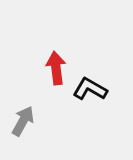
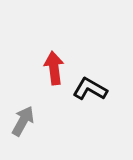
red arrow: moved 2 px left
